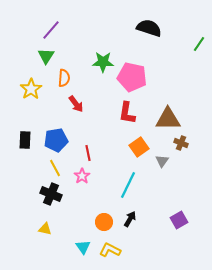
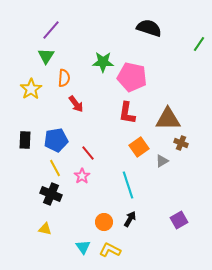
red line: rotated 28 degrees counterclockwise
gray triangle: rotated 24 degrees clockwise
cyan line: rotated 44 degrees counterclockwise
